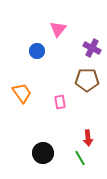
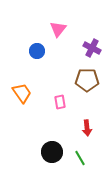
red arrow: moved 1 px left, 10 px up
black circle: moved 9 px right, 1 px up
